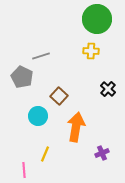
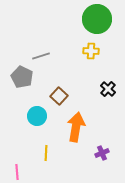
cyan circle: moved 1 px left
yellow line: moved 1 px right, 1 px up; rotated 21 degrees counterclockwise
pink line: moved 7 px left, 2 px down
